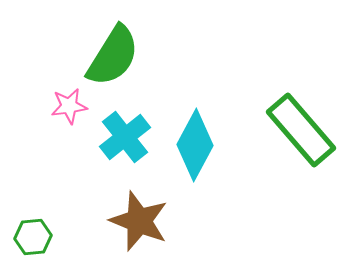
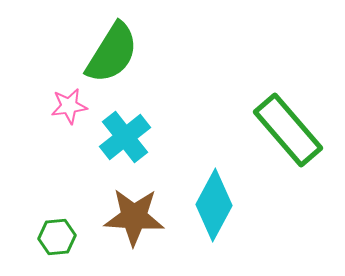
green semicircle: moved 1 px left, 3 px up
green rectangle: moved 13 px left
cyan diamond: moved 19 px right, 60 px down
brown star: moved 5 px left, 4 px up; rotated 18 degrees counterclockwise
green hexagon: moved 24 px right
